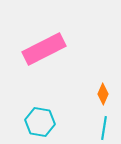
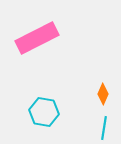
pink rectangle: moved 7 px left, 11 px up
cyan hexagon: moved 4 px right, 10 px up
